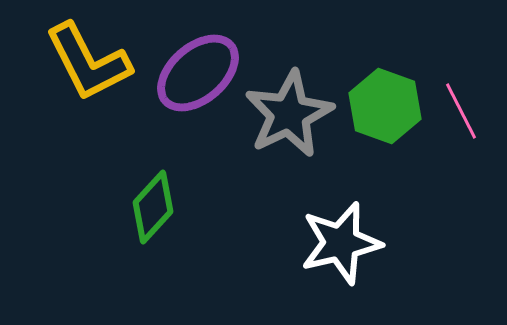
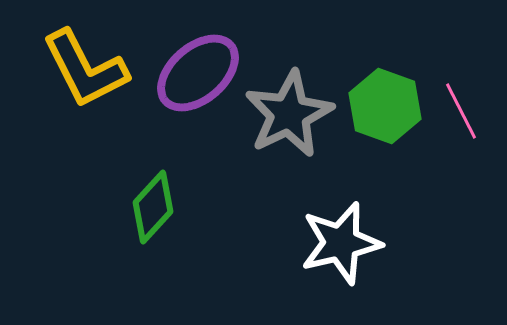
yellow L-shape: moved 3 px left, 7 px down
